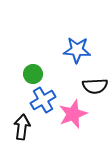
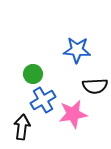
pink star: rotated 12 degrees clockwise
